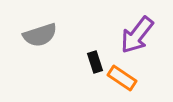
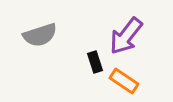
purple arrow: moved 11 px left, 1 px down
orange rectangle: moved 2 px right, 3 px down
